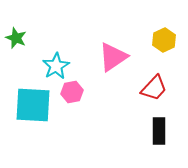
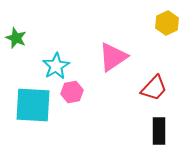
yellow hexagon: moved 3 px right, 17 px up
